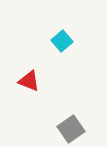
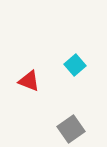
cyan square: moved 13 px right, 24 px down
